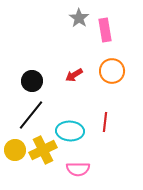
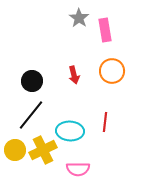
red arrow: rotated 72 degrees counterclockwise
